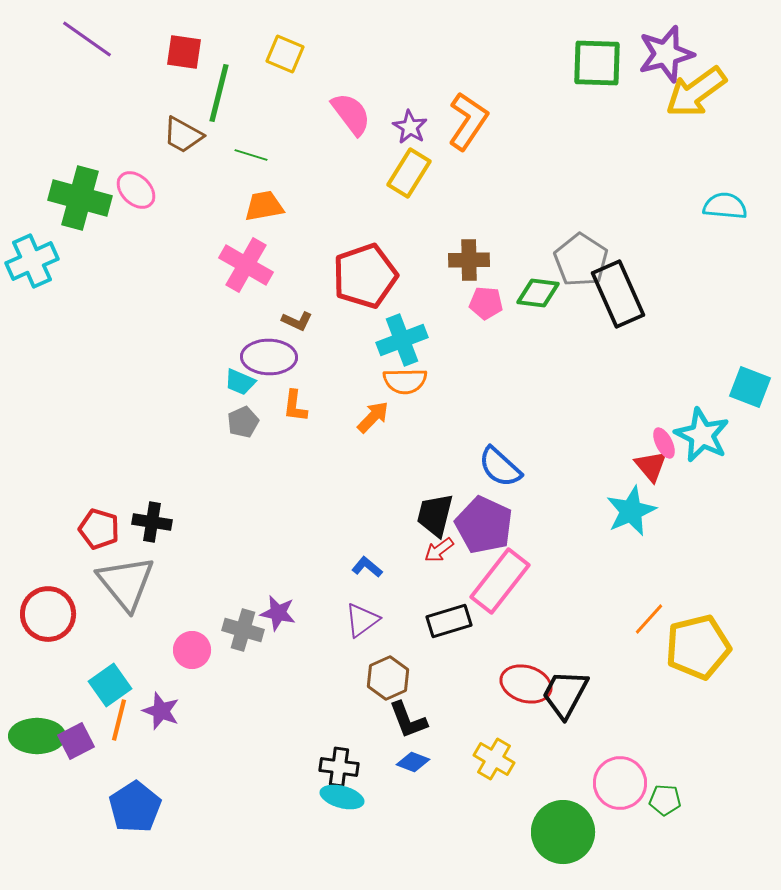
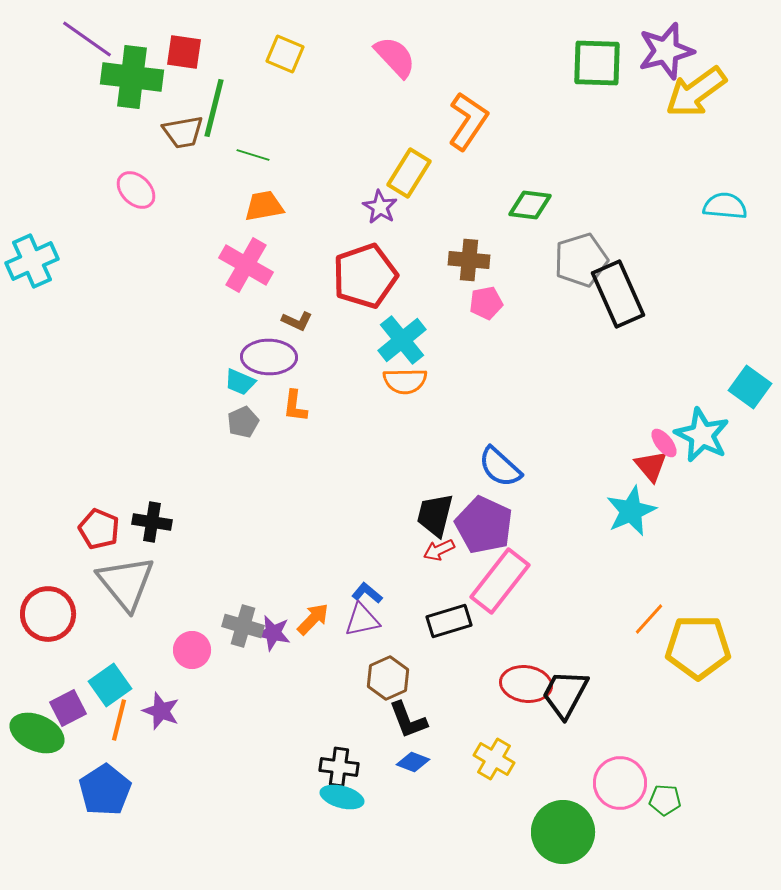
purple star at (666, 54): moved 3 px up
green line at (219, 93): moved 5 px left, 15 px down
pink semicircle at (351, 114): moved 44 px right, 57 px up; rotated 6 degrees counterclockwise
purple star at (410, 127): moved 30 px left, 80 px down
brown trapezoid at (183, 135): moved 3 px up; rotated 39 degrees counterclockwise
green line at (251, 155): moved 2 px right
green cross at (80, 198): moved 52 px right, 121 px up; rotated 8 degrees counterclockwise
brown cross at (469, 260): rotated 6 degrees clockwise
gray pentagon at (581, 260): rotated 22 degrees clockwise
green diamond at (538, 293): moved 8 px left, 88 px up
pink pentagon at (486, 303): rotated 16 degrees counterclockwise
cyan cross at (402, 340): rotated 18 degrees counterclockwise
cyan square at (750, 387): rotated 15 degrees clockwise
orange arrow at (373, 417): moved 60 px left, 202 px down
pink ellipse at (664, 443): rotated 12 degrees counterclockwise
red pentagon at (99, 529): rotated 6 degrees clockwise
red arrow at (439, 550): rotated 12 degrees clockwise
blue L-shape at (367, 567): moved 26 px down
purple star at (278, 613): moved 5 px left, 20 px down
purple triangle at (362, 620): rotated 24 degrees clockwise
gray cross at (243, 630): moved 4 px up
yellow pentagon at (698, 647): rotated 14 degrees clockwise
red ellipse at (526, 684): rotated 9 degrees counterclockwise
green ellipse at (37, 736): moved 3 px up; rotated 24 degrees clockwise
purple square at (76, 741): moved 8 px left, 33 px up
blue pentagon at (135, 807): moved 30 px left, 17 px up
